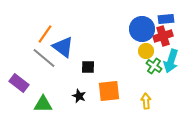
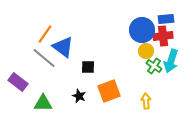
blue circle: moved 1 px down
red cross: rotated 12 degrees clockwise
purple rectangle: moved 1 px left, 1 px up
orange square: rotated 15 degrees counterclockwise
green triangle: moved 1 px up
